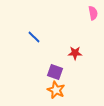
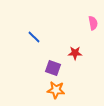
pink semicircle: moved 10 px down
purple square: moved 2 px left, 4 px up
orange star: rotated 18 degrees counterclockwise
